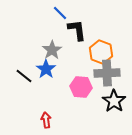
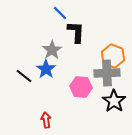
black L-shape: moved 1 px left, 2 px down; rotated 10 degrees clockwise
orange hexagon: moved 12 px right, 4 px down
